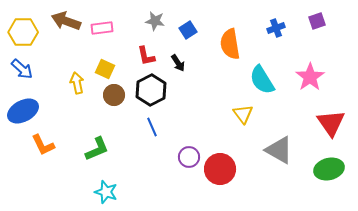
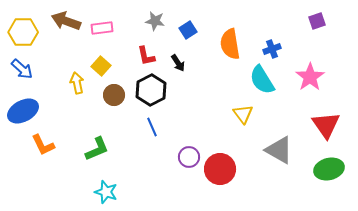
blue cross: moved 4 px left, 21 px down
yellow square: moved 4 px left, 3 px up; rotated 18 degrees clockwise
red triangle: moved 5 px left, 2 px down
